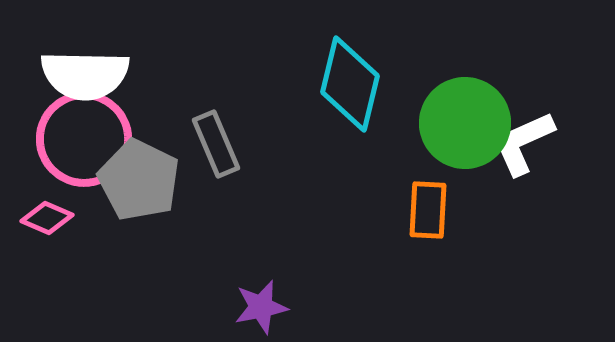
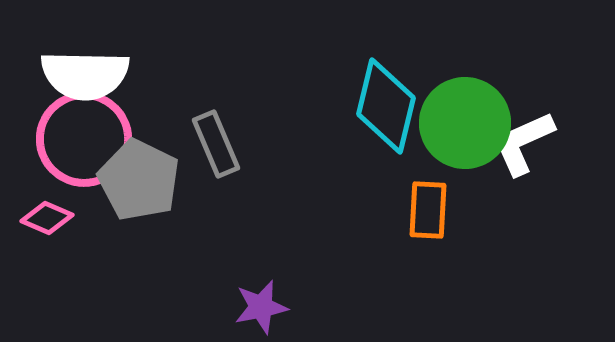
cyan diamond: moved 36 px right, 22 px down
